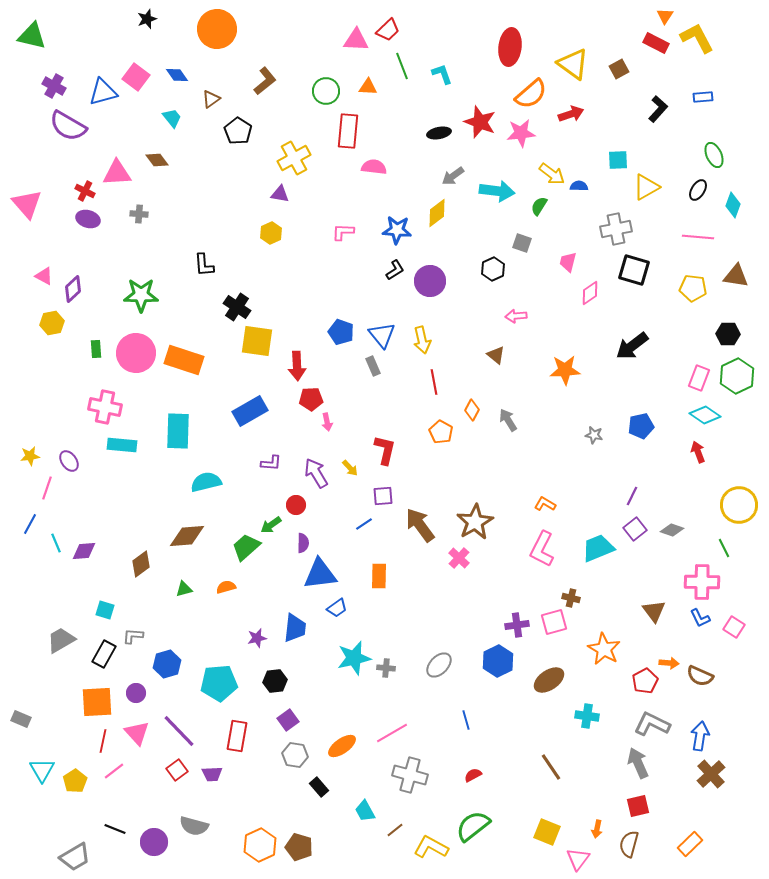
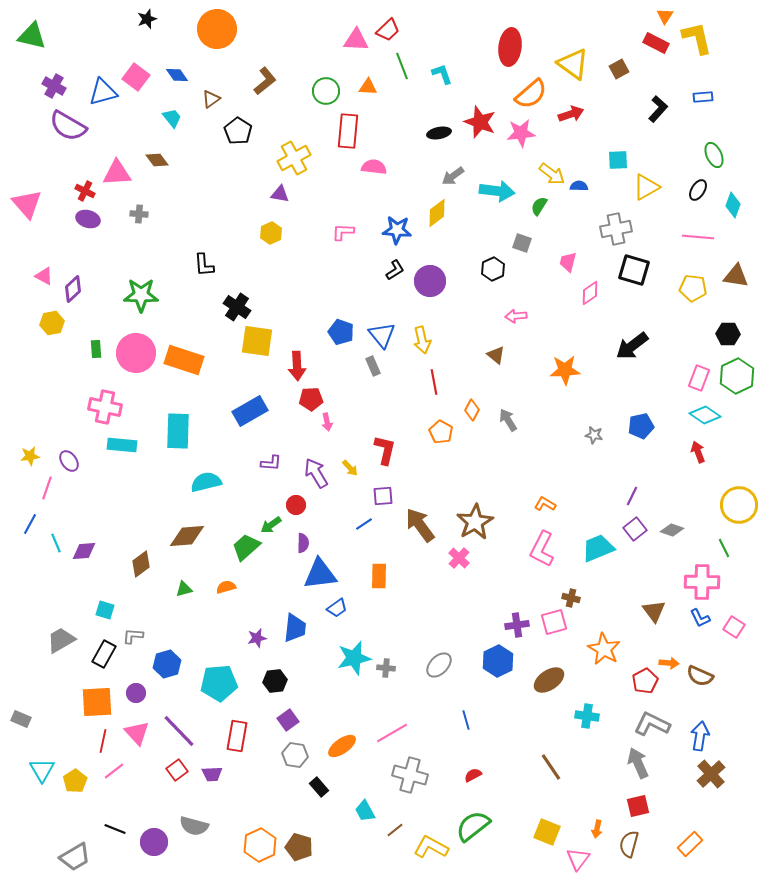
yellow L-shape at (697, 38): rotated 15 degrees clockwise
